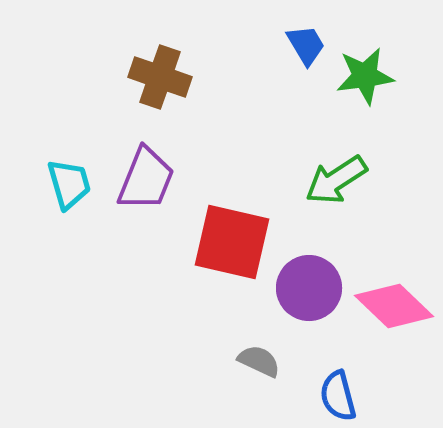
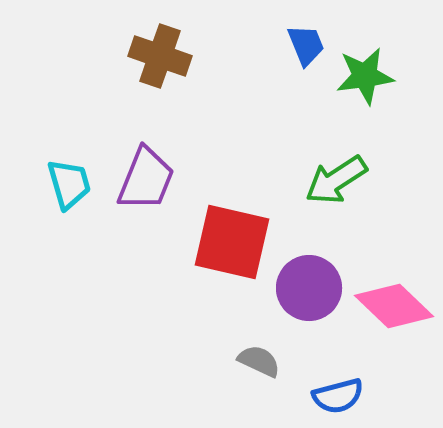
blue trapezoid: rotated 9 degrees clockwise
brown cross: moved 21 px up
blue semicircle: rotated 90 degrees counterclockwise
